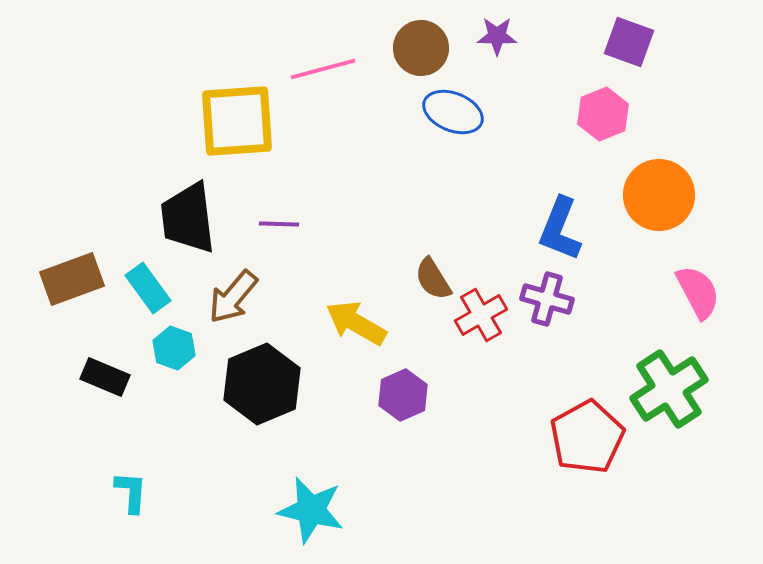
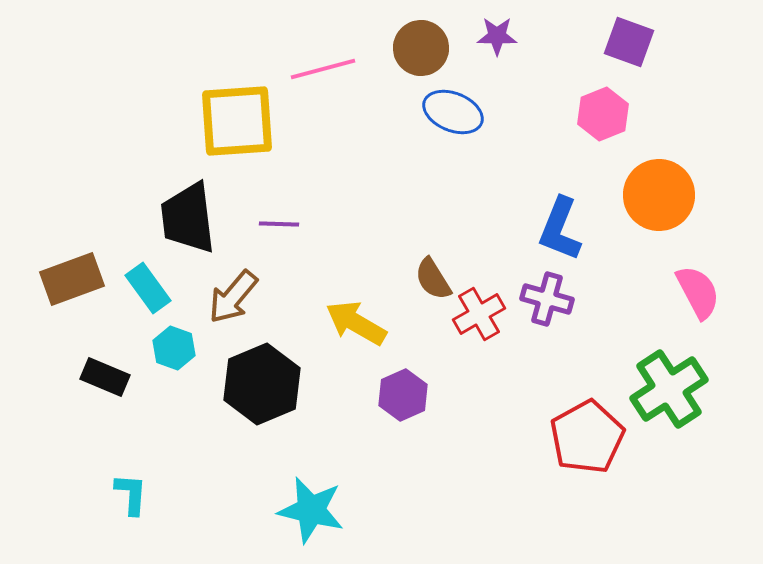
red cross: moved 2 px left, 1 px up
cyan L-shape: moved 2 px down
